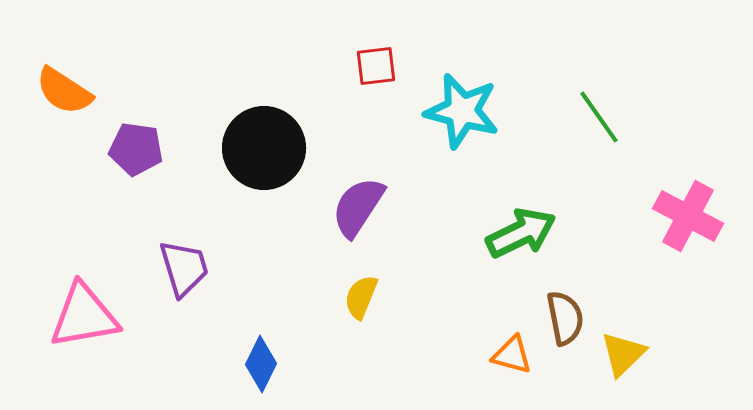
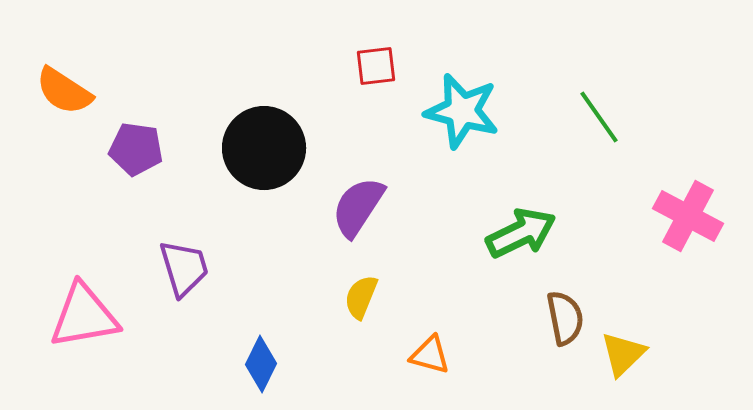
orange triangle: moved 82 px left
